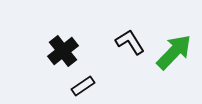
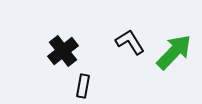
black rectangle: rotated 45 degrees counterclockwise
